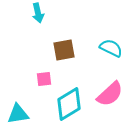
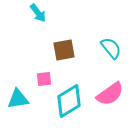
cyan arrow: rotated 24 degrees counterclockwise
cyan semicircle: rotated 25 degrees clockwise
pink semicircle: rotated 8 degrees clockwise
cyan diamond: moved 3 px up
cyan triangle: moved 15 px up
